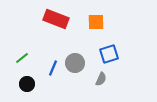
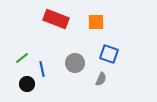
blue square: rotated 36 degrees clockwise
blue line: moved 11 px left, 1 px down; rotated 35 degrees counterclockwise
